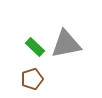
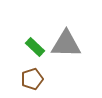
gray triangle: rotated 12 degrees clockwise
